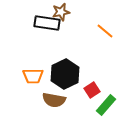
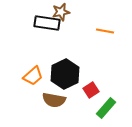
orange line: rotated 30 degrees counterclockwise
orange trapezoid: rotated 40 degrees counterclockwise
red square: moved 1 px left
green rectangle: moved 3 px down
